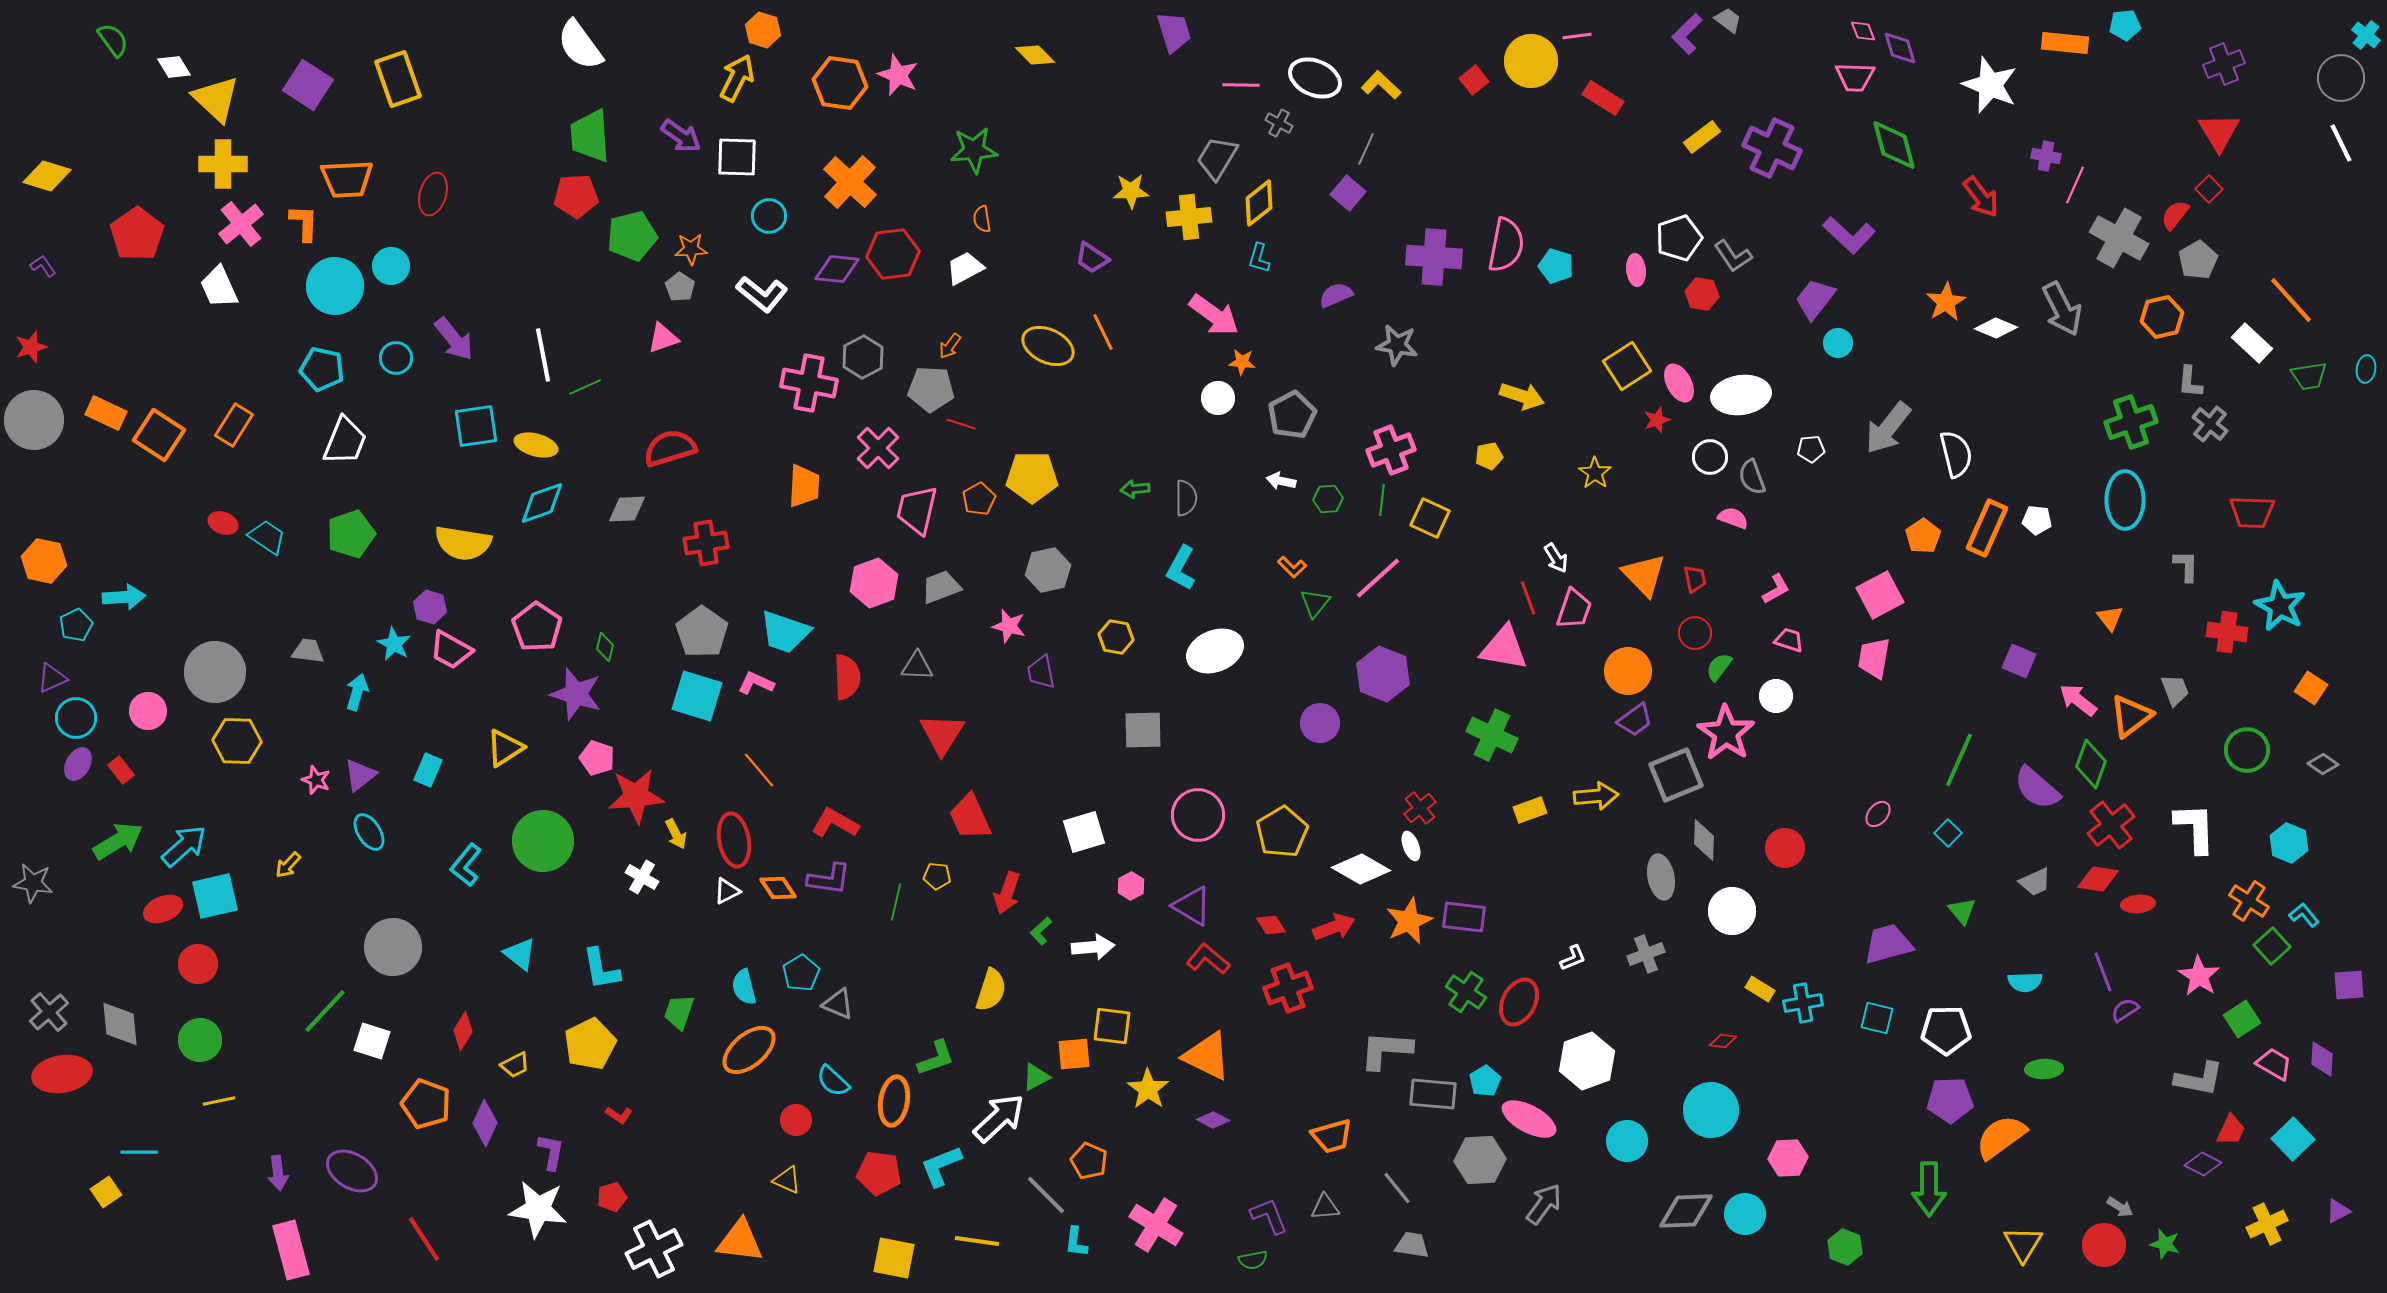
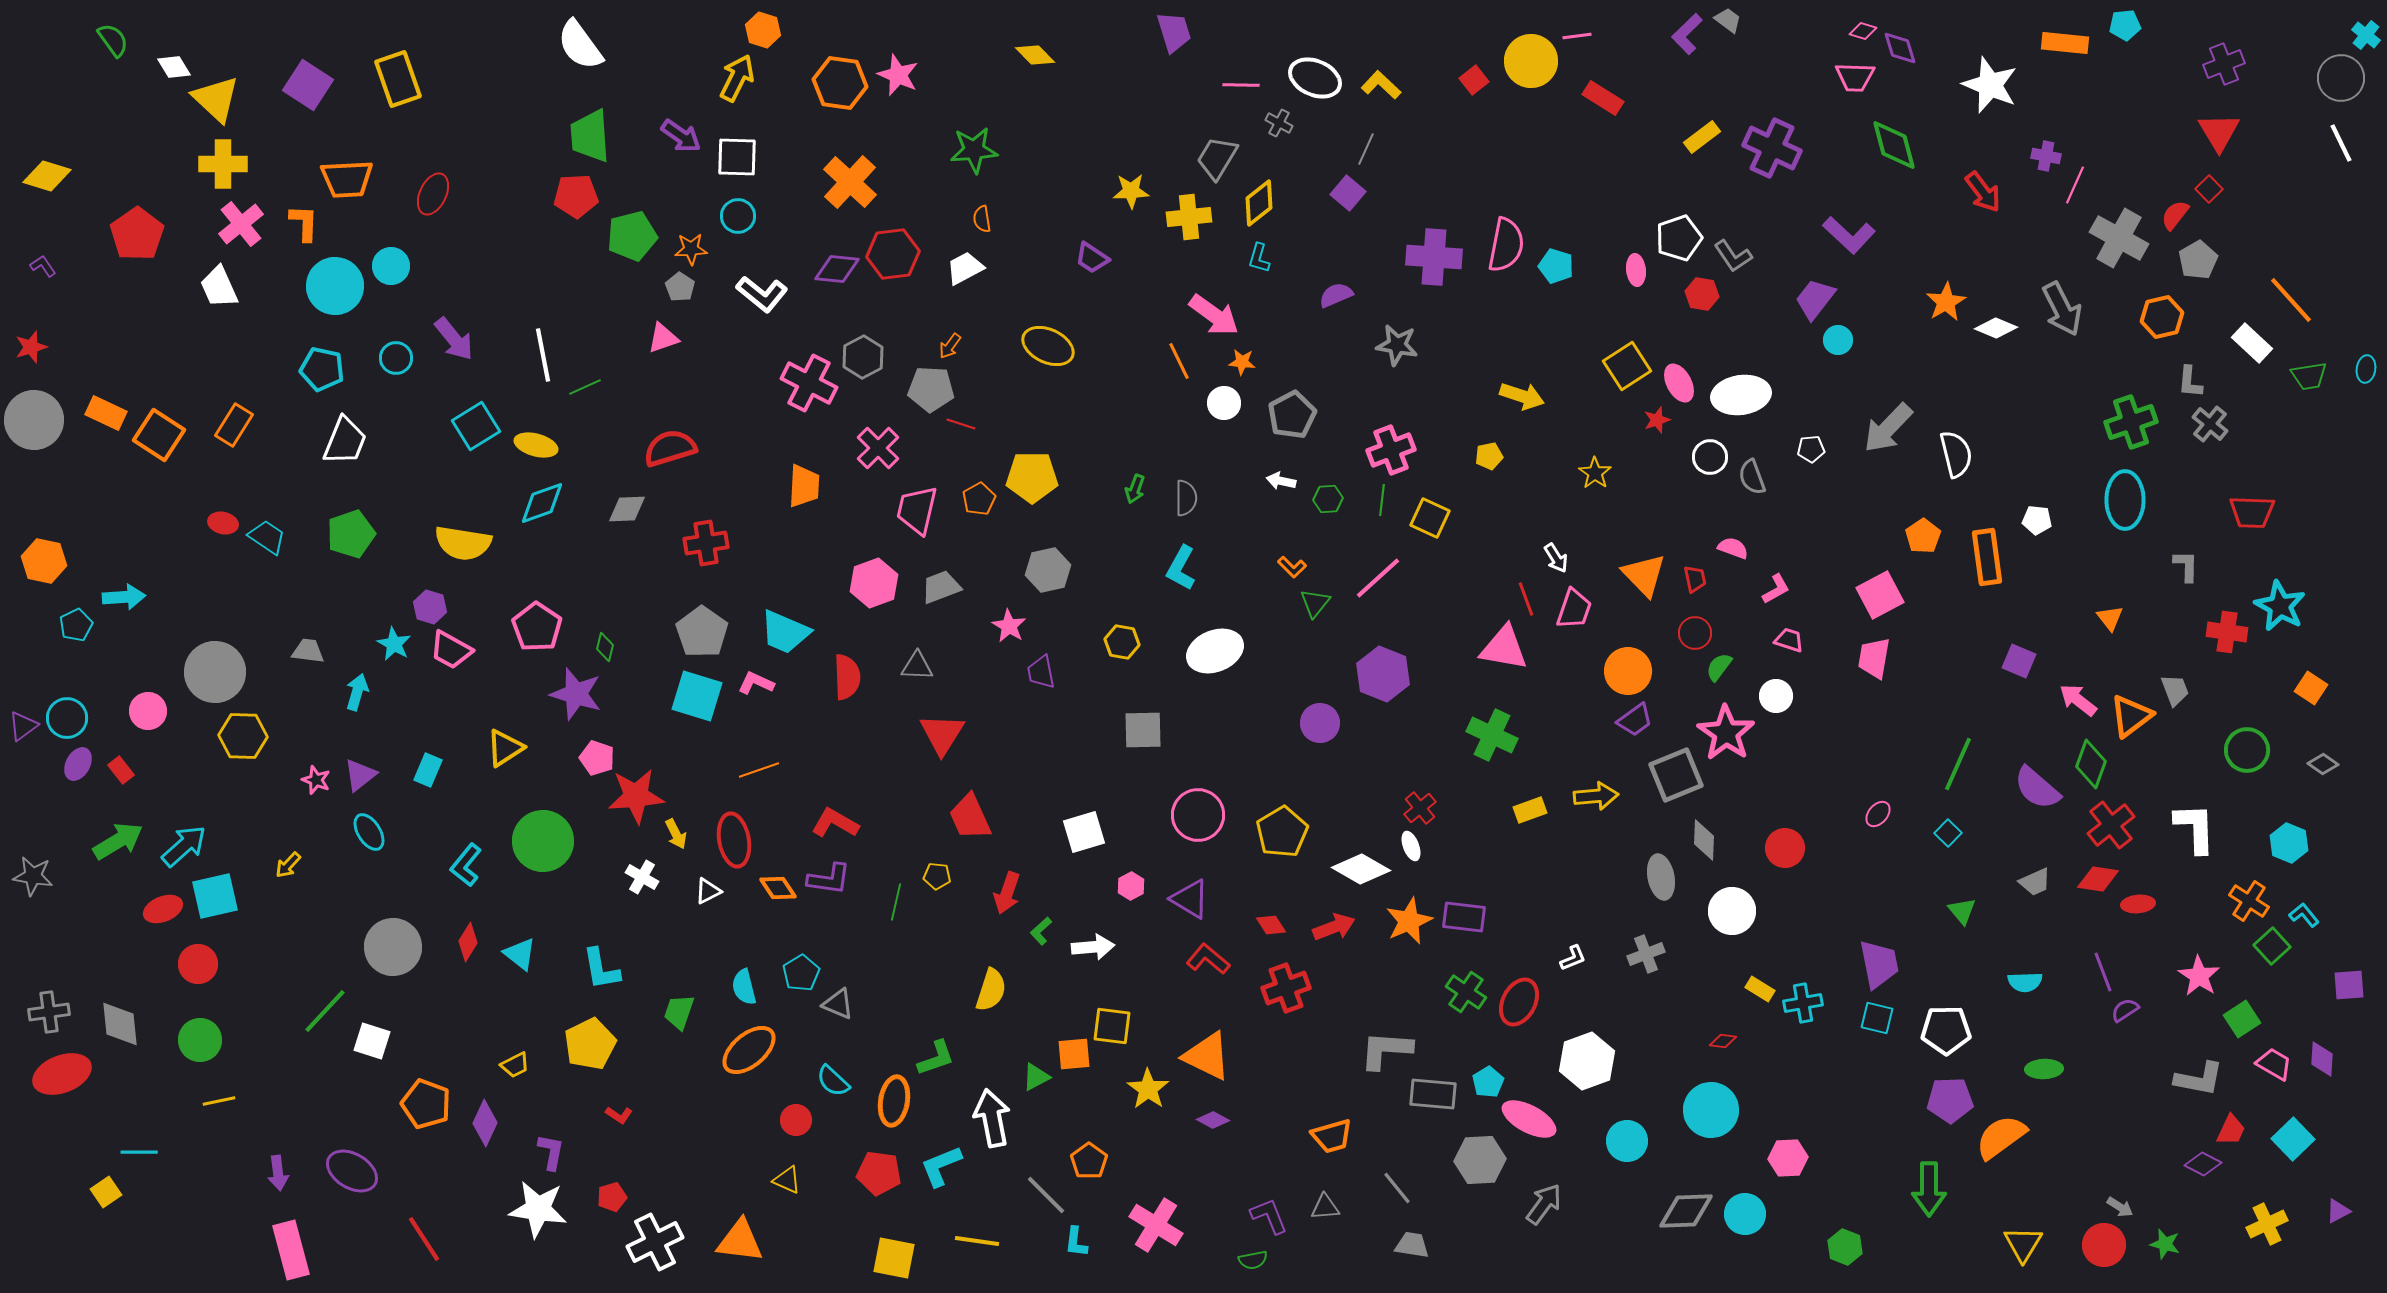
pink diamond at (1863, 31): rotated 52 degrees counterclockwise
red ellipse at (433, 194): rotated 9 degrees clockwise
red arrow at (1981, 197): moved 2 px right, 5 px up
cyan circle at (769, 216): moved 31 px left
orange line at (1103, 332): moved 76 px right, 29 px down
cyan circle at (1838, 343): moved 3 px up
pink cross at (809, 383): rotated 16 degrees clockwise
white circle at (1218, 398): moved 6 px right, 5 px down
cyan square at (476, 426): rotated 24 degrees counterclockwise
gray arrow at (1888, 428): rotated 6 degrees clockwise
green arrow at (1135, 489): rotated 64 degrees counterclockwise
pink semicircle at (1733, 518): moved 30 px down
red ellipse at (223, 523): rotated 8 degrees counterclockwise
orange rectangle at (1987, 528): moved 29 px down; rotated 32 degrees counterclockwise
red line at (1528, 598): moved 2 px left, 1 px down
pink star at (1009, 626): rotated 16 degrees clockwise
cyan trapezoid at (785, 632): rotated 4 degrees clockwise
yellow hexagon at (1116, 637): moved 6 px right, 5 px down
purple triangle at (52, 678): moved 29 px left, 48 px down; rotated 12 degrees counterclockwise
cyan circle at (76, 718): moved 9 px left
yellow hexagon at (237, 741): moved 6 px right, 5 px up
green line at (1959, 760): moved 1 px left, 4 px down
orange line at (759, 770): rotated 69 degrees counterclockwise
gray star at (33, 883): moved 7 px up
white triangle at (727, 891): moved 19 px left
purple triangle at (1192, 906): moved 2 px left, 7 px up
purple trapezoid at (1888, 944): moved 9 px left, 20 px down; rotated 94 degrees clockwise
red cross at (1288, 988): moved 2 px left
gray cross at (49, 1012): rotated 33 degrees clockwise
red diamond at (463, 1031): moved 5 px right, 89 px up
red ellipse at (62, 1074): rotated 12 degrees counterclockwise
cyan pentagon at (1485, 1081): moved 3 px right, 1 px down
white arrow at (999, 1118): moved 7 px left; rotated 58 degrees counterclockwise
orange pentagon at (1089, 1161): rotated 12 degrees clockwise
white cross at (654, 1249): moved 1 px right, 7 px up
